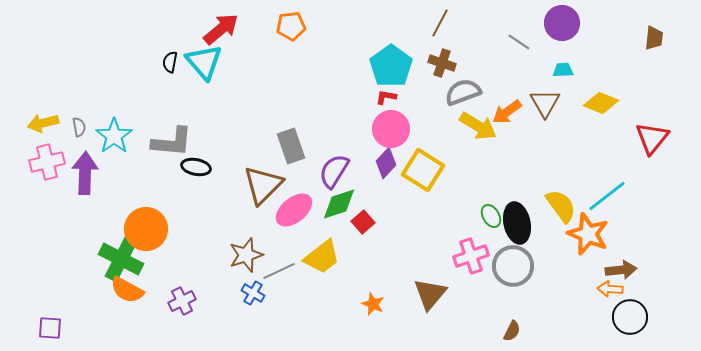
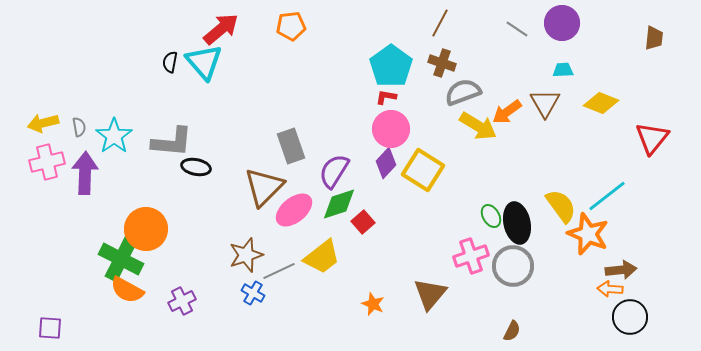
gray line at (519, 42): moved 2 px left, 13 px up
brown triangle at (263, 185): moved 1 px right, 2 px down
